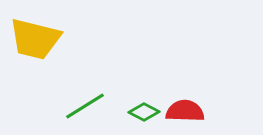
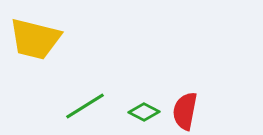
red semicircle: rotated 81 degrees counterclockwise
